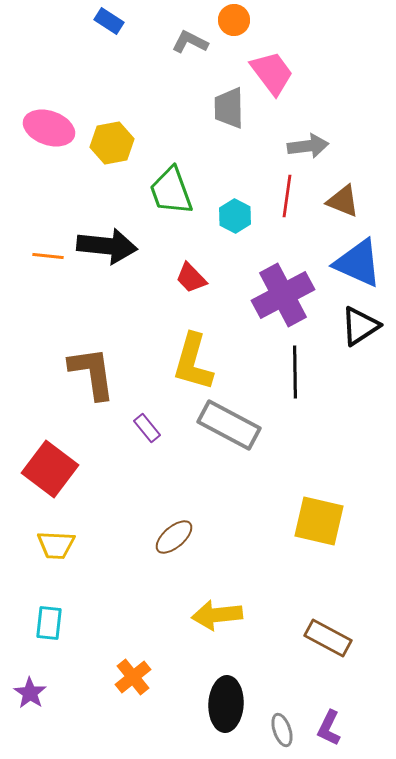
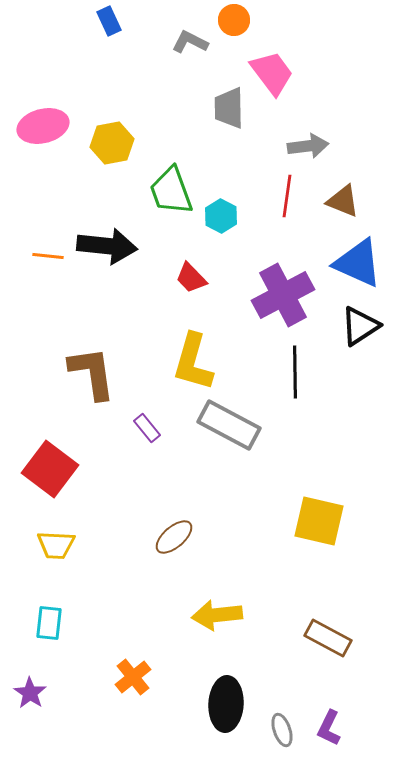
blue rectangle: rotated 32 degrees clockwise
pink ellipse: moved 6 px left, 2 px up; rotated 33 degrees counterclockwise
cyan hexagon: moved 14 px left
